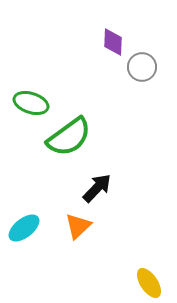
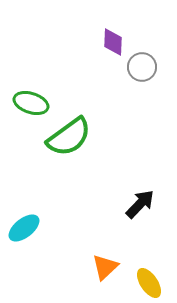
black arrow: moved 43 px right, 16 px down
orange triangle: moved 27 px right, 41 px down
